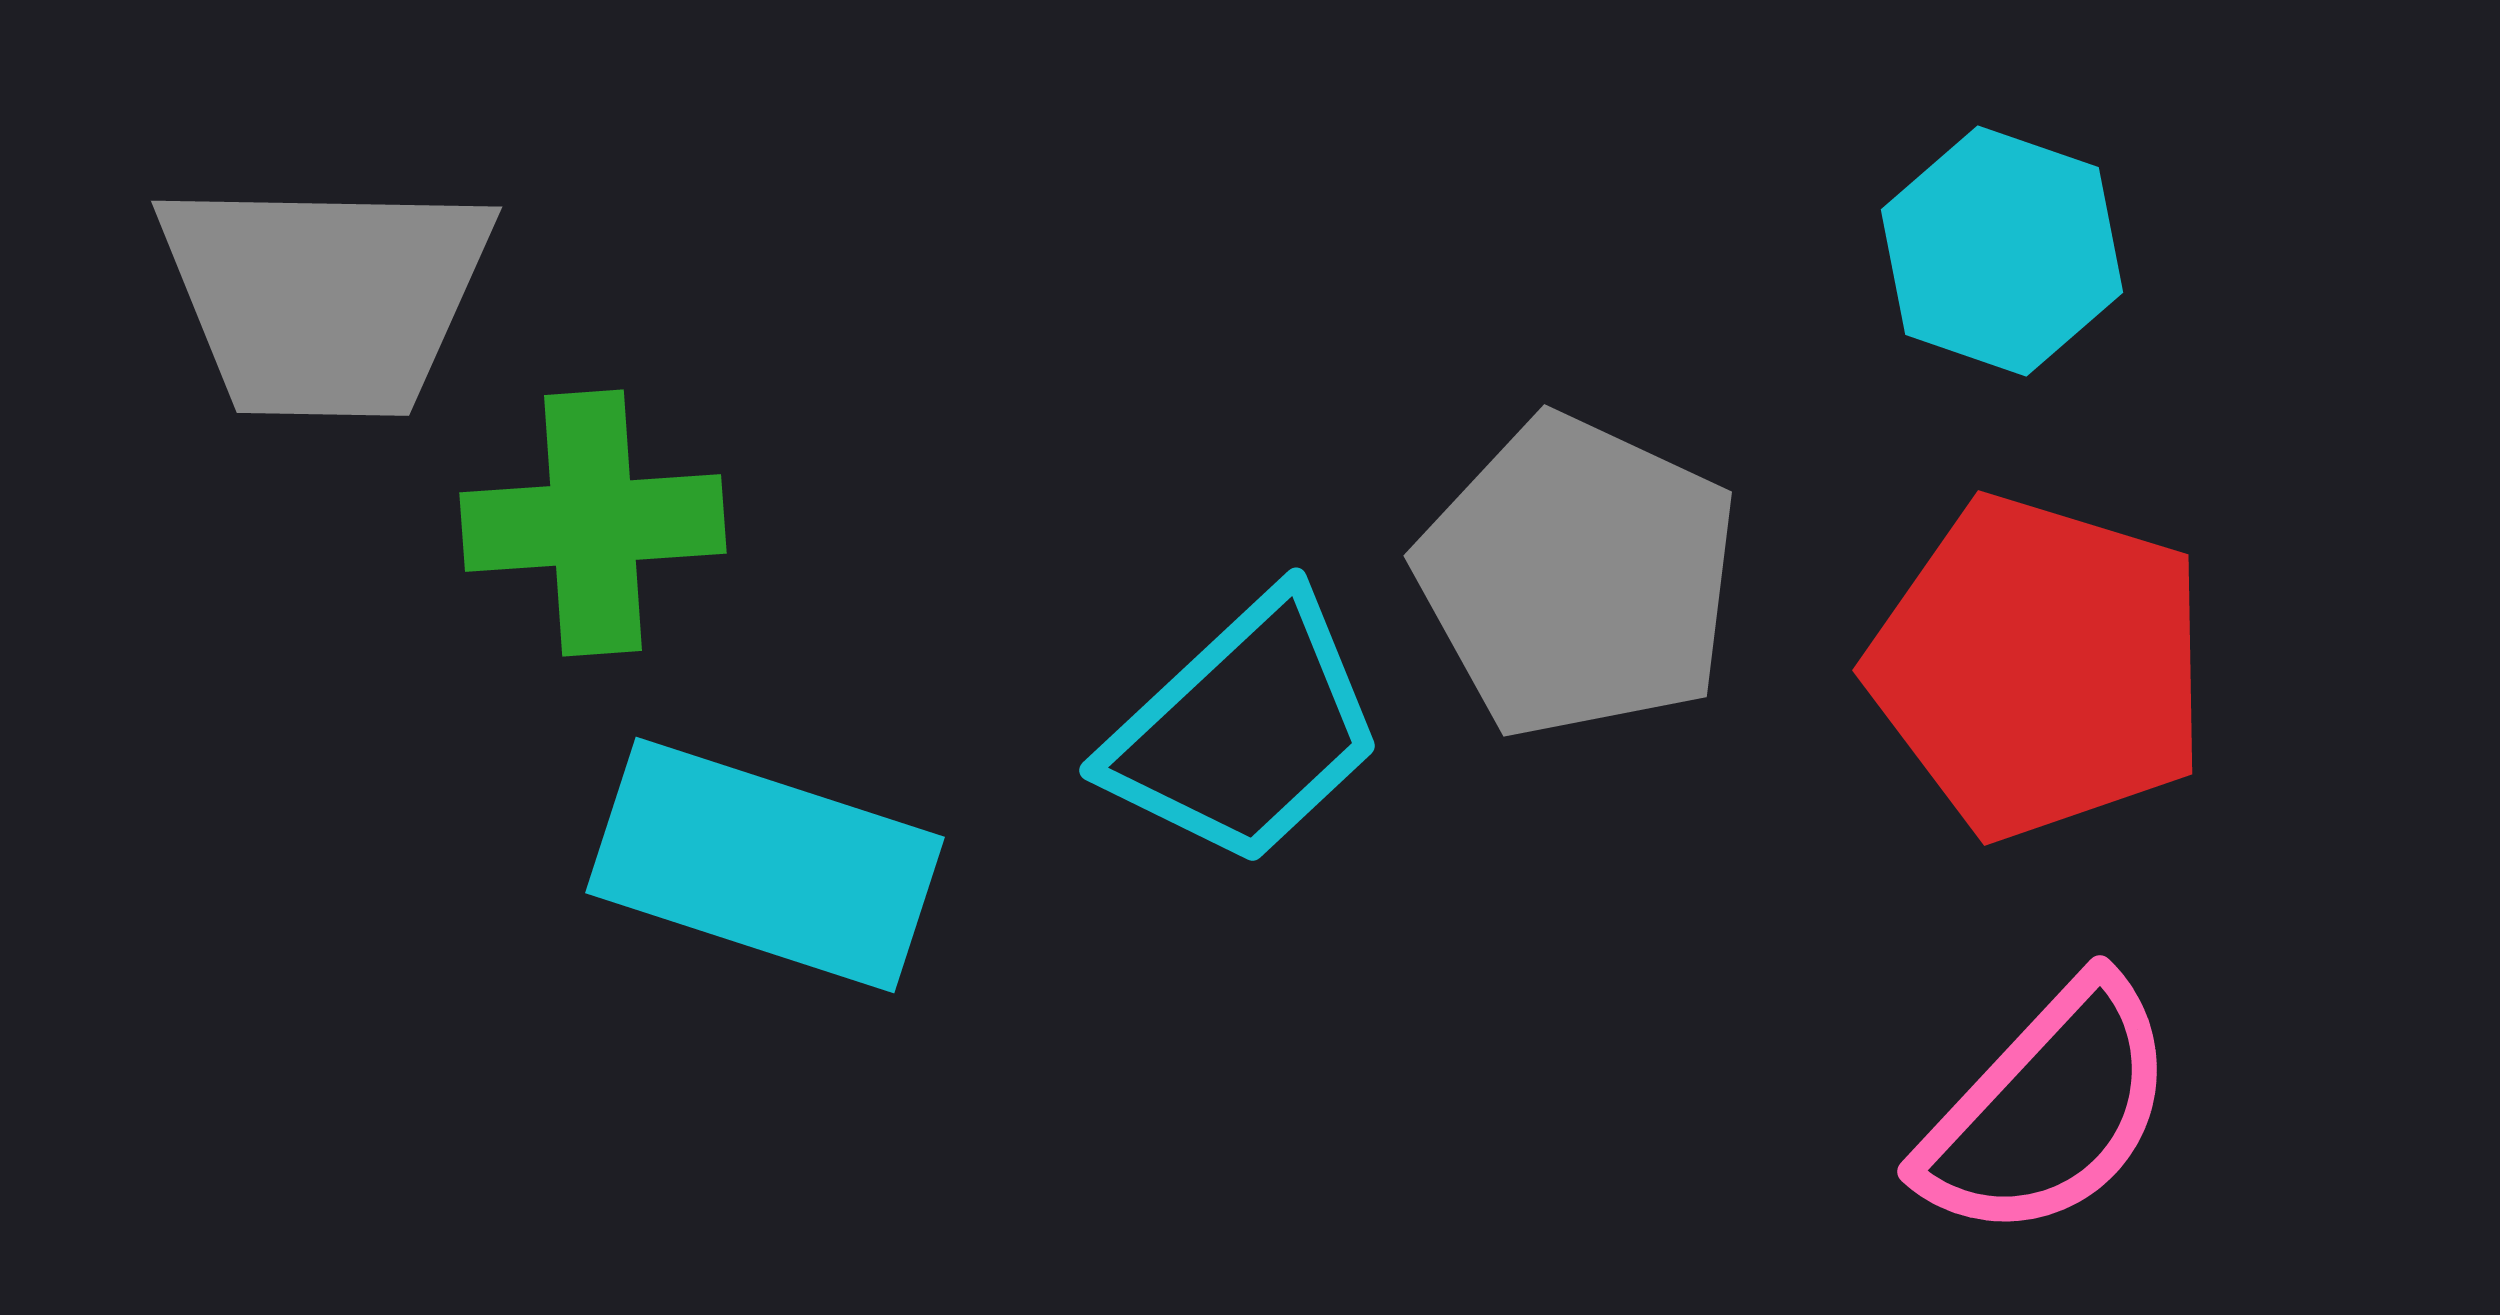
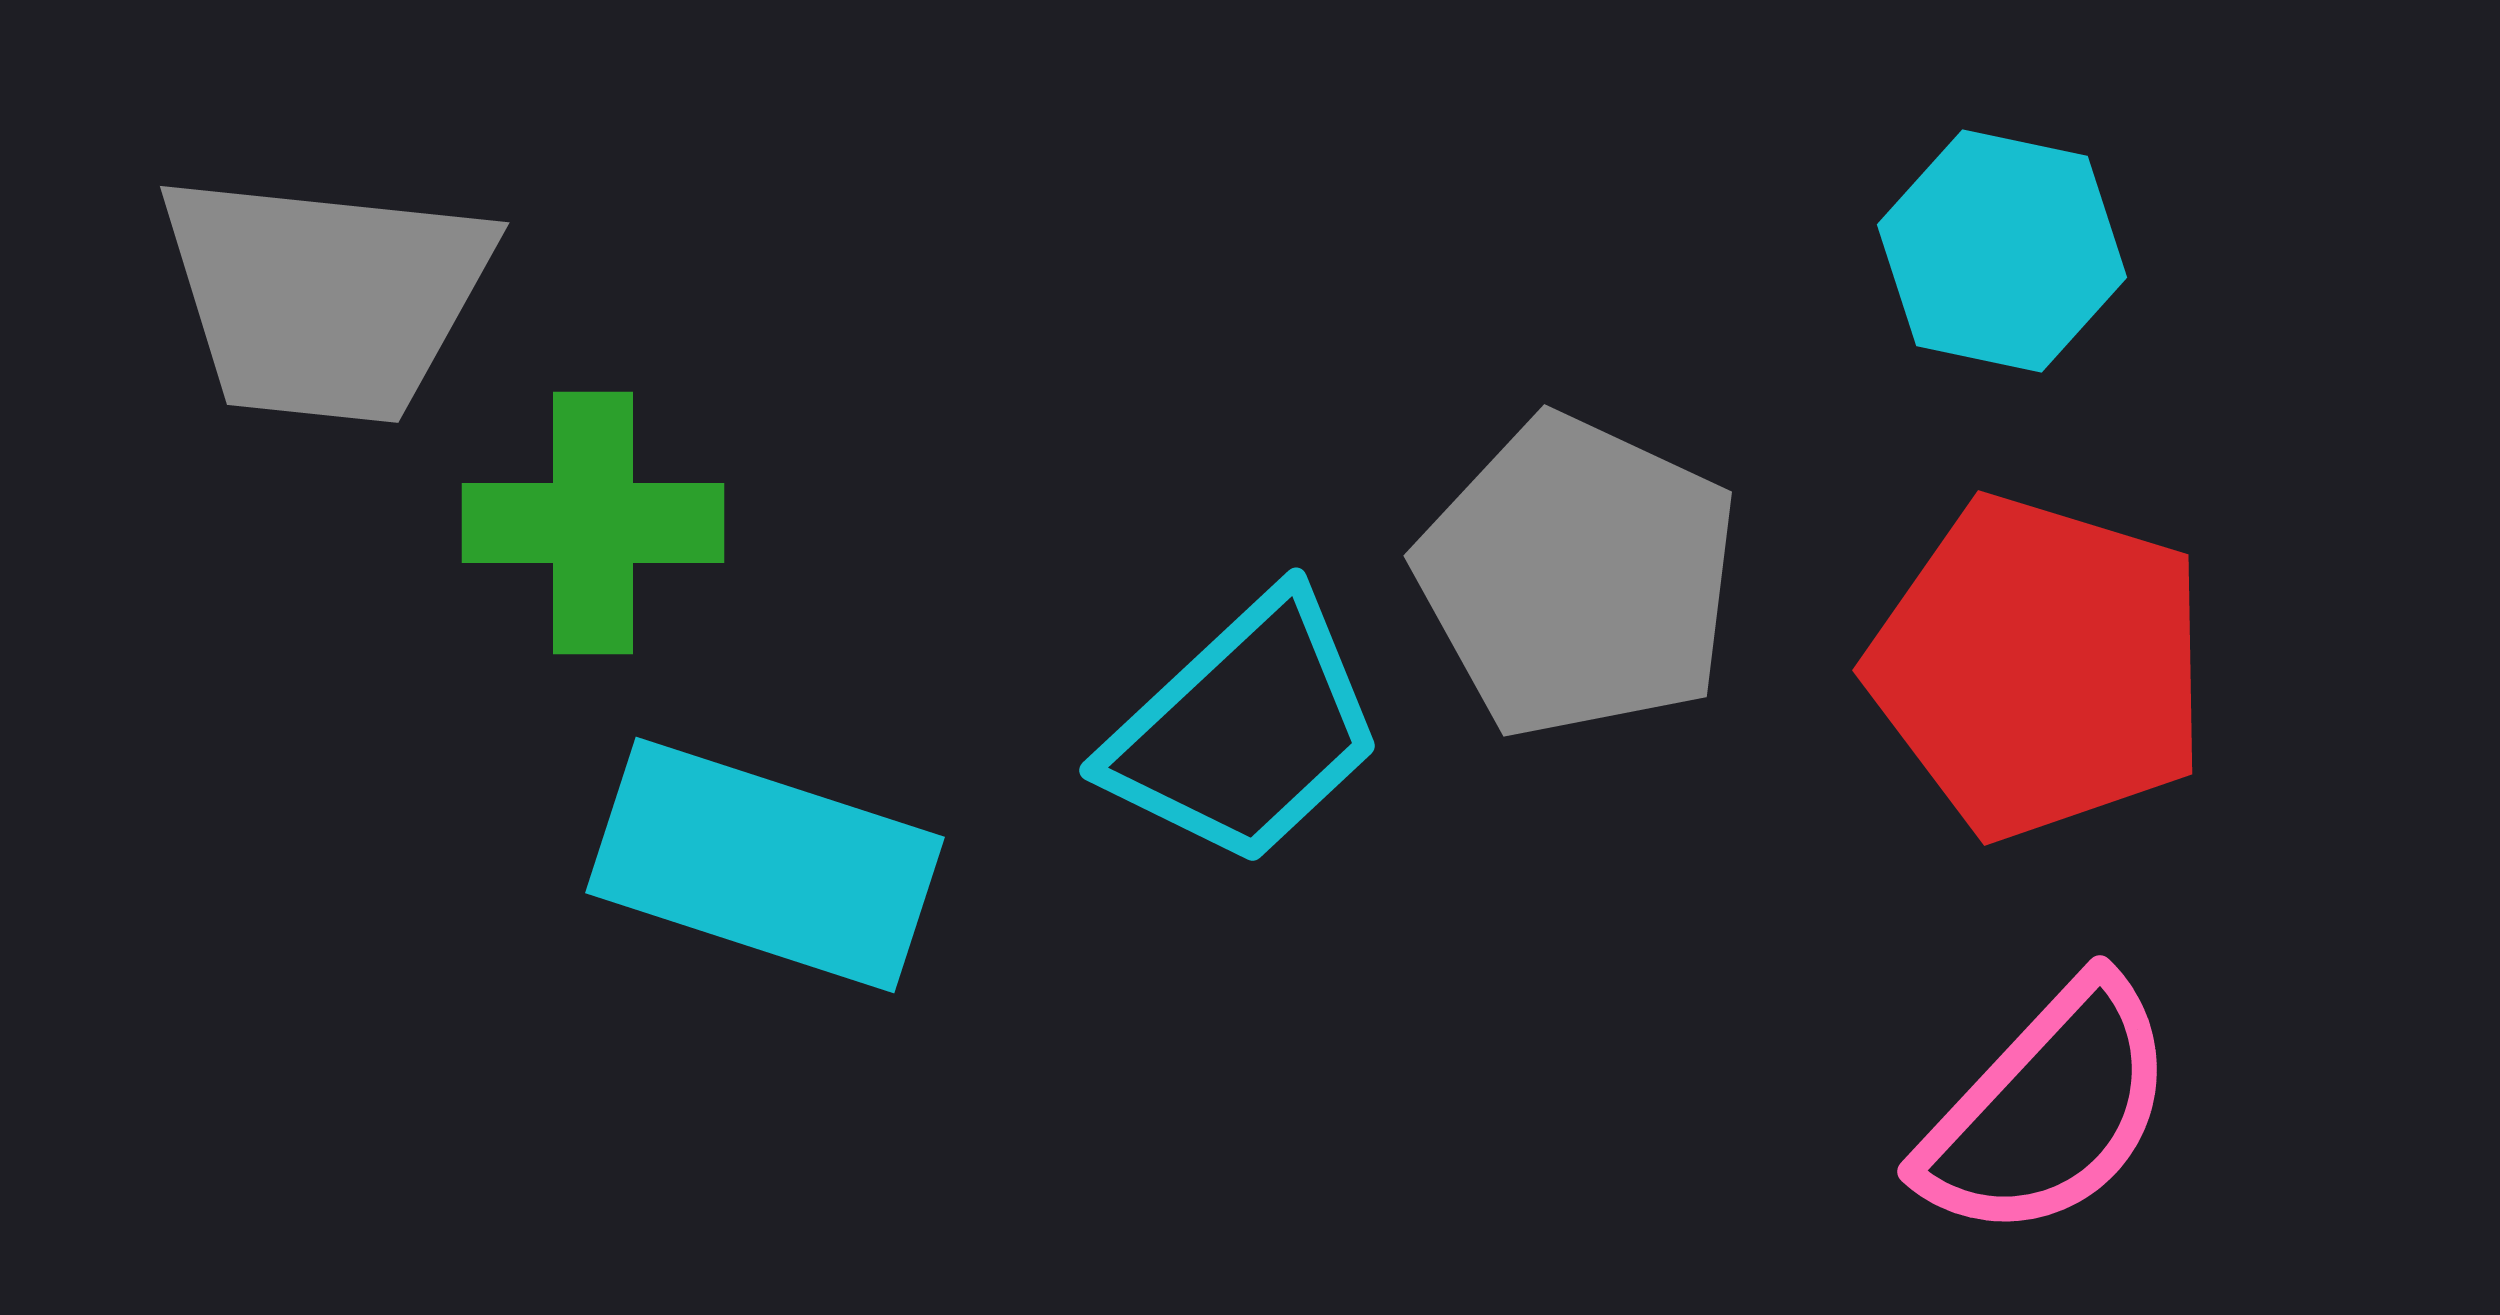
cyan hexagon: rotated 7 degrees counterclockwise
gray trapezoid: rotated 5 degrees clockwise
green cross: rotated 4 degrees clockwise
